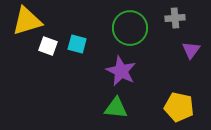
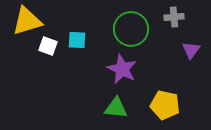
gray cross: moved 1 px left, 1 px up
green circle: moved 1 px right, 1 px down
cyan square: moved 4 px up; rotated 12 degrees counterclockwise
purple star: moved 1 px right, 2 px up
yellow pentagon: moved 14 px left, 2 px up
